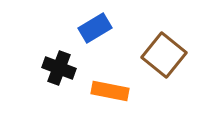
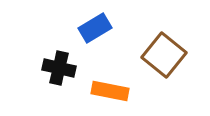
black cross: rotated 8 degrees counterclockwise
